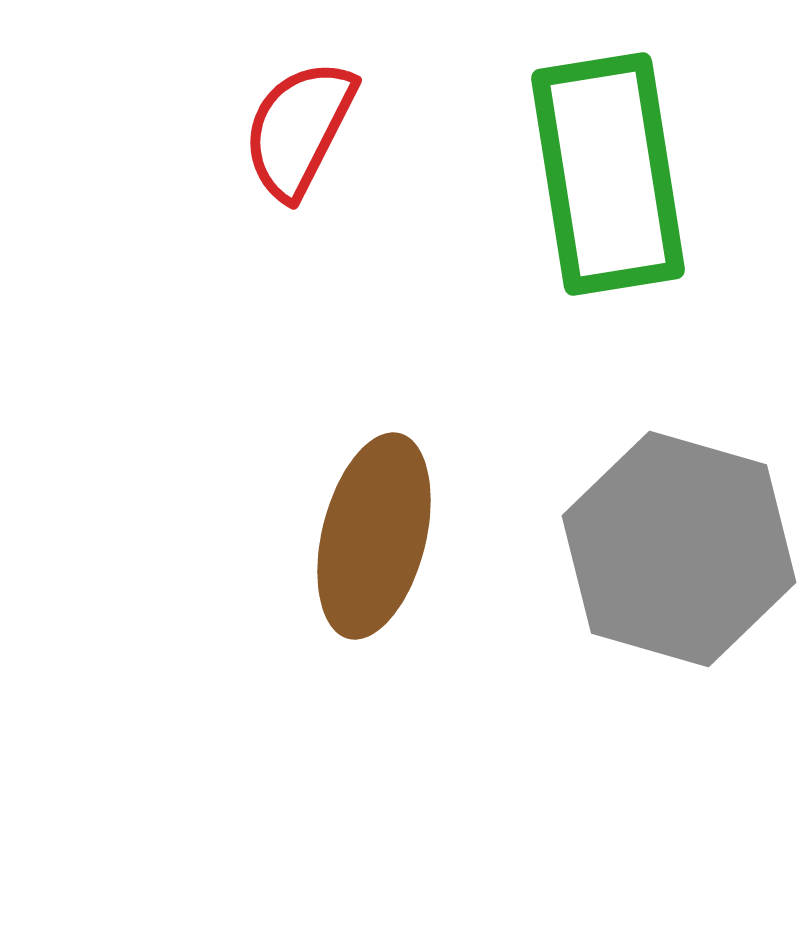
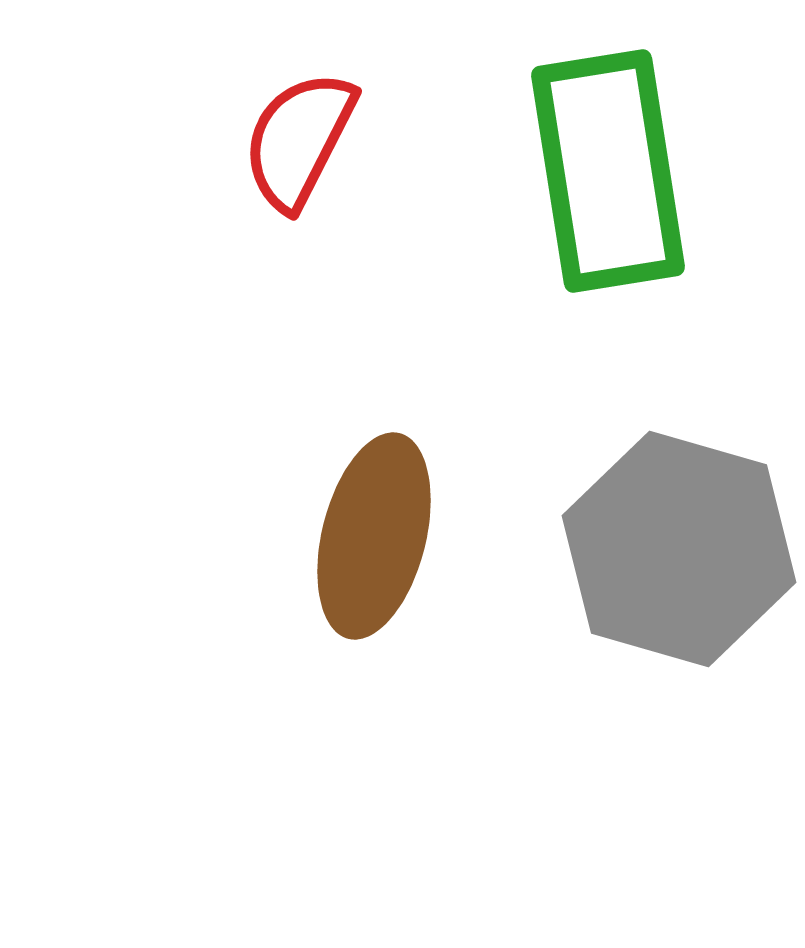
red semicircle: moved 11 px down
green rectangle: moved 3 px up
